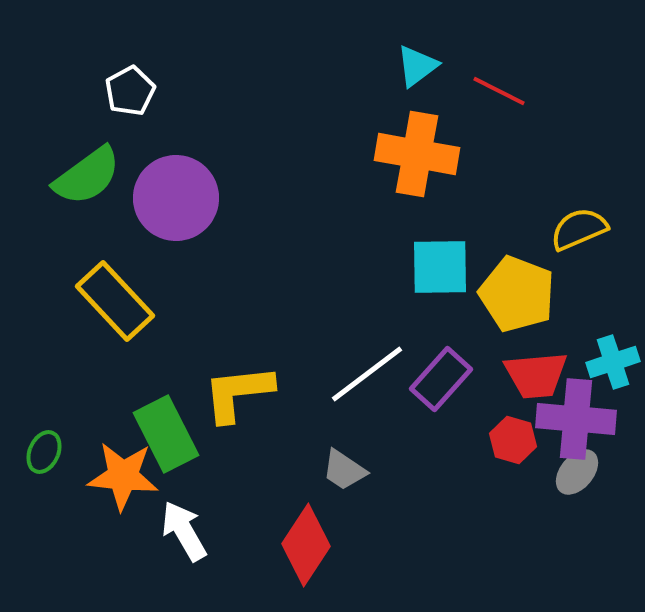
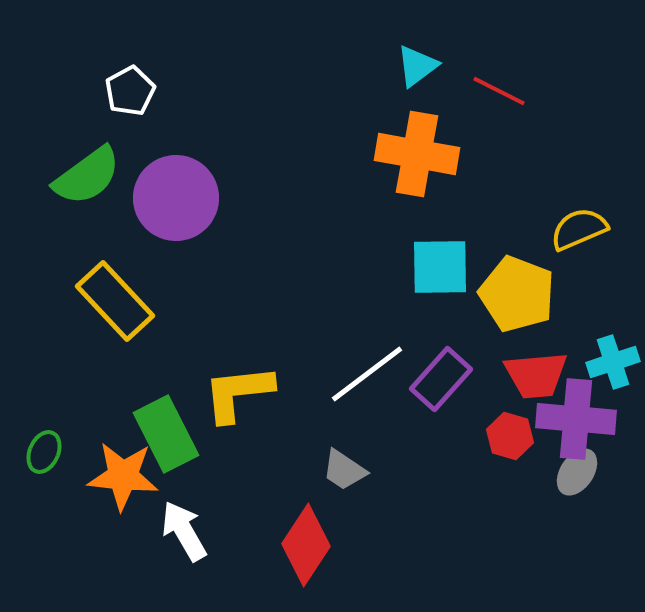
red hexagon: moved 3 px left, 4 px up
gray ellipse: rotated 6 degrees counterclockwise
